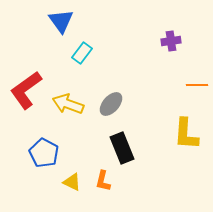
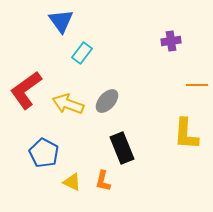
gray ellipse: moved 4 px left, 3 px up
